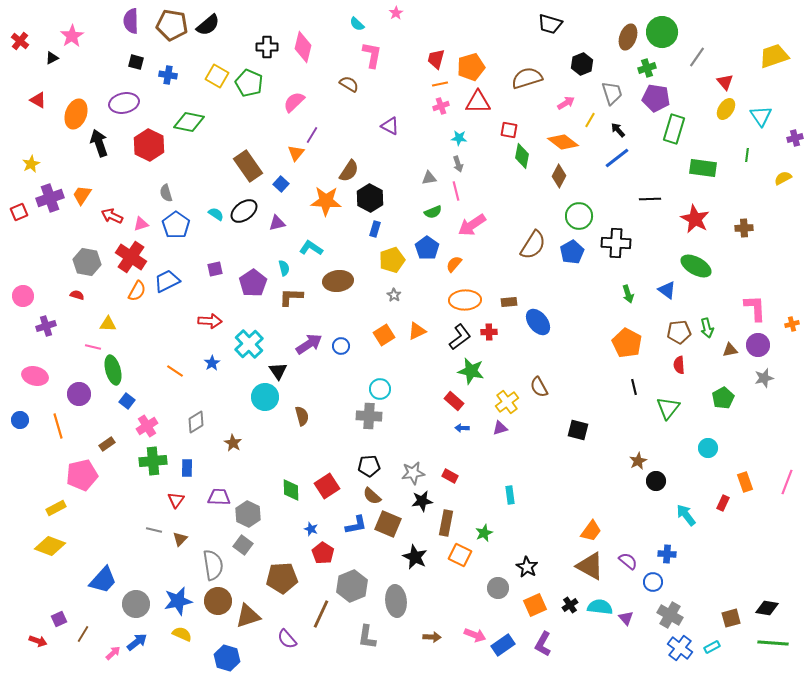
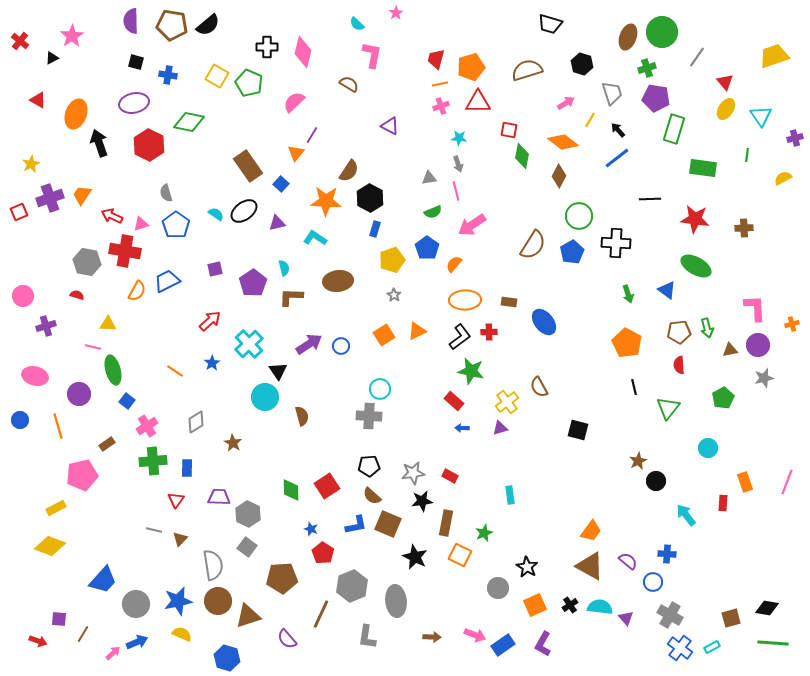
pink diamond at (303, 47): moved 5 px down
black hexagon at (582, 64): rotated 20 degrees counterclockwise
brown semicircle at (527, 78): moved 8 px up
purple ellipse at (124, 103): moved 10 px right
red star at (695, 219): rotated 20 degrees counterclockwise
cyan L-shape at (311, 248): moved 4 px right, 10 px up
red cross at (131, 257): moved 6 px left, 6 px up; rotated 24 degrees counterclockwise
brown rectangle at (509, 302): rotated 14 degrees clockwise
red arrow at (210, 321): rotated 45 degrees counterclockwise
blue ellipse at (538, 322): moved 6 px right
red rectangle at (723, 503): rotated 21 degrees counterclockwise
gray square at (243, 545): moved 4 px right, 2 px down
purple square at (59, 619): rotated 28 degrees clockwise
blue arrow at (137, 642): rotated 15 degrees clockwise
